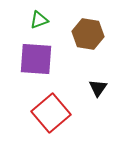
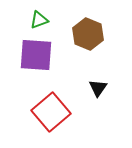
brown hexagon: rotated 12 degrees clockwise
purple square: moved 4 px up
red square: moved 1 px up
